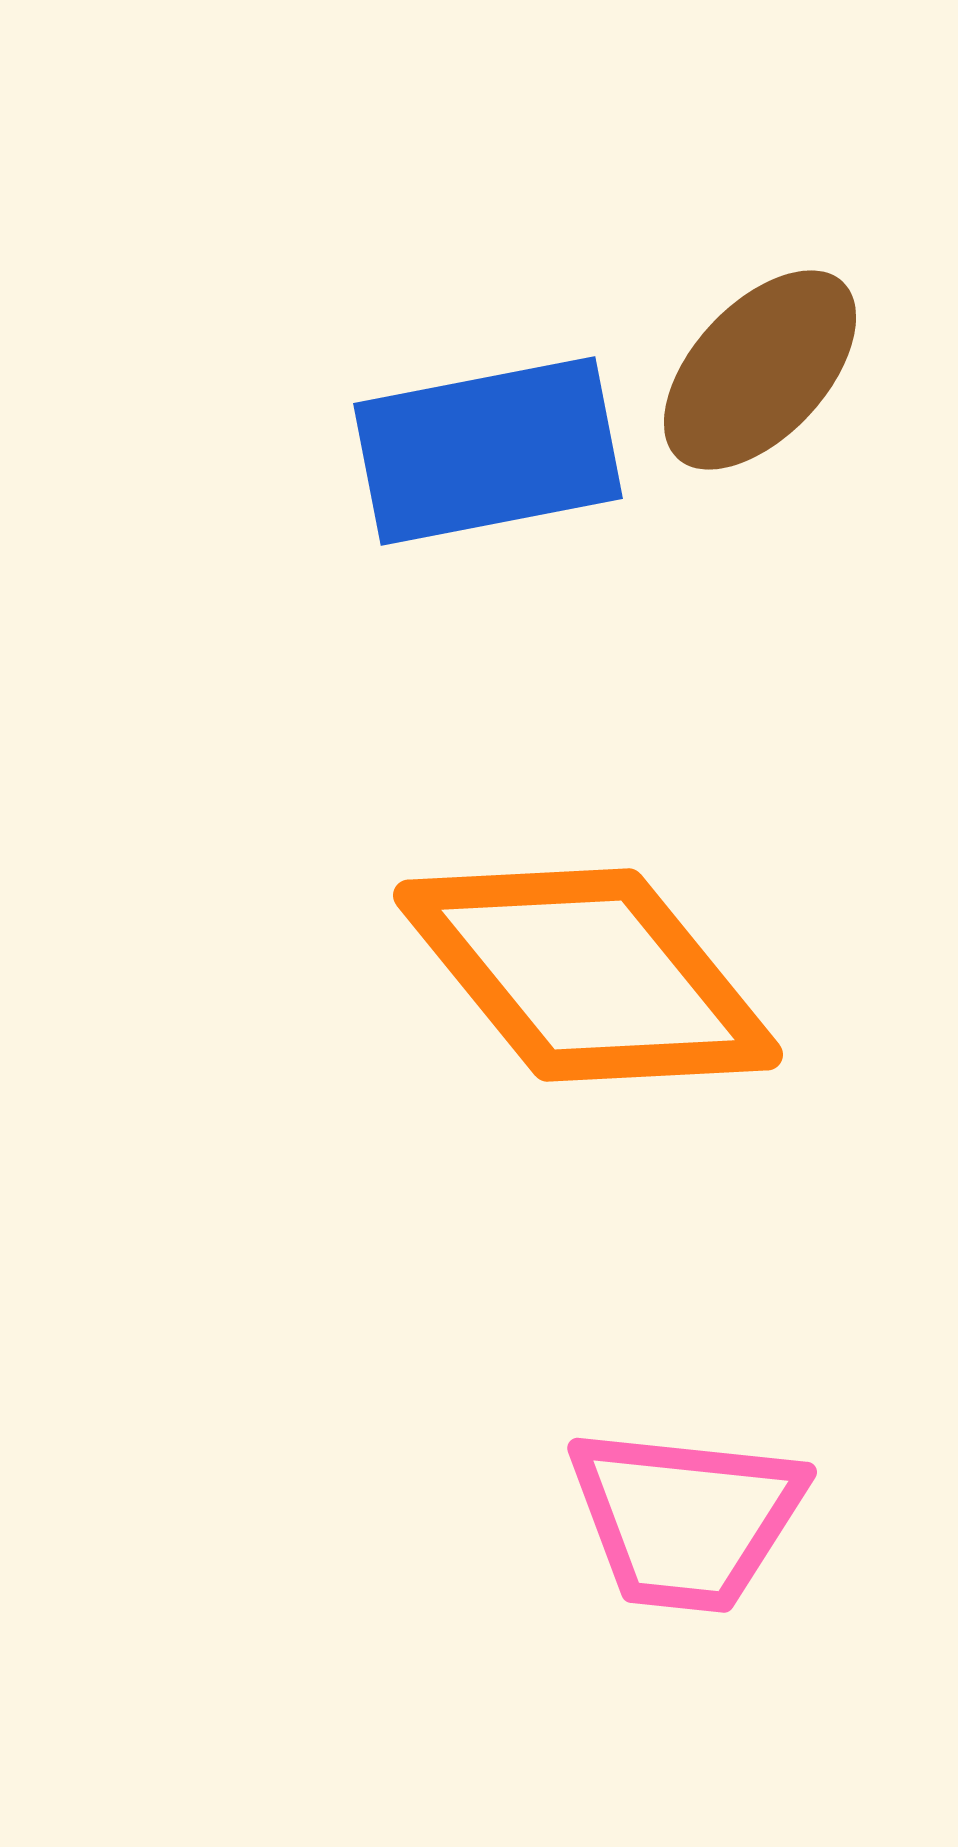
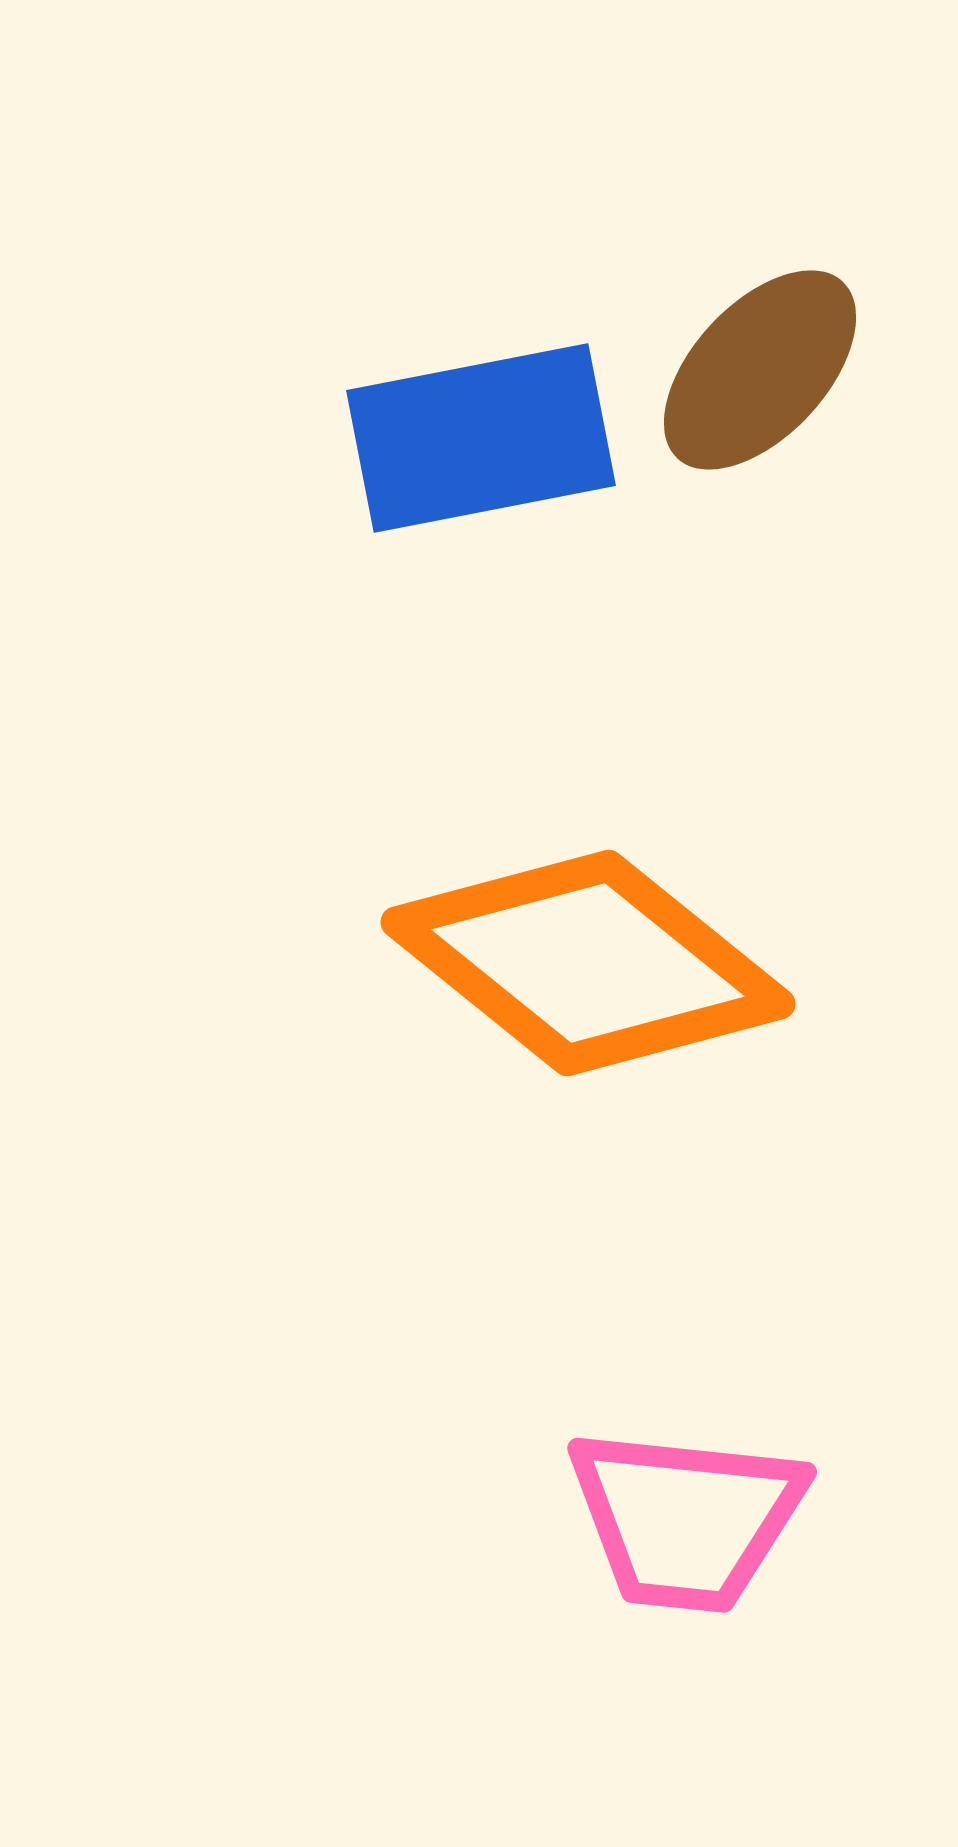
blue rectangle: moved 7 px left, 13 px up
orange diamond: moved 12 px up; rotated 12 degrees counterclockwise
